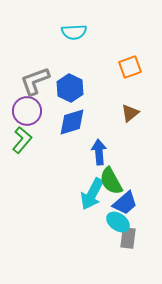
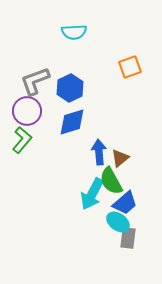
blue hexagon: rotated 8 degrees clockwise
brown triangle: moved 10 px left, 45 px down
